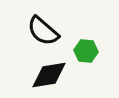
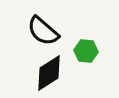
black diamond: moved 2 px up; rotated 24 degrees counterclockwise
